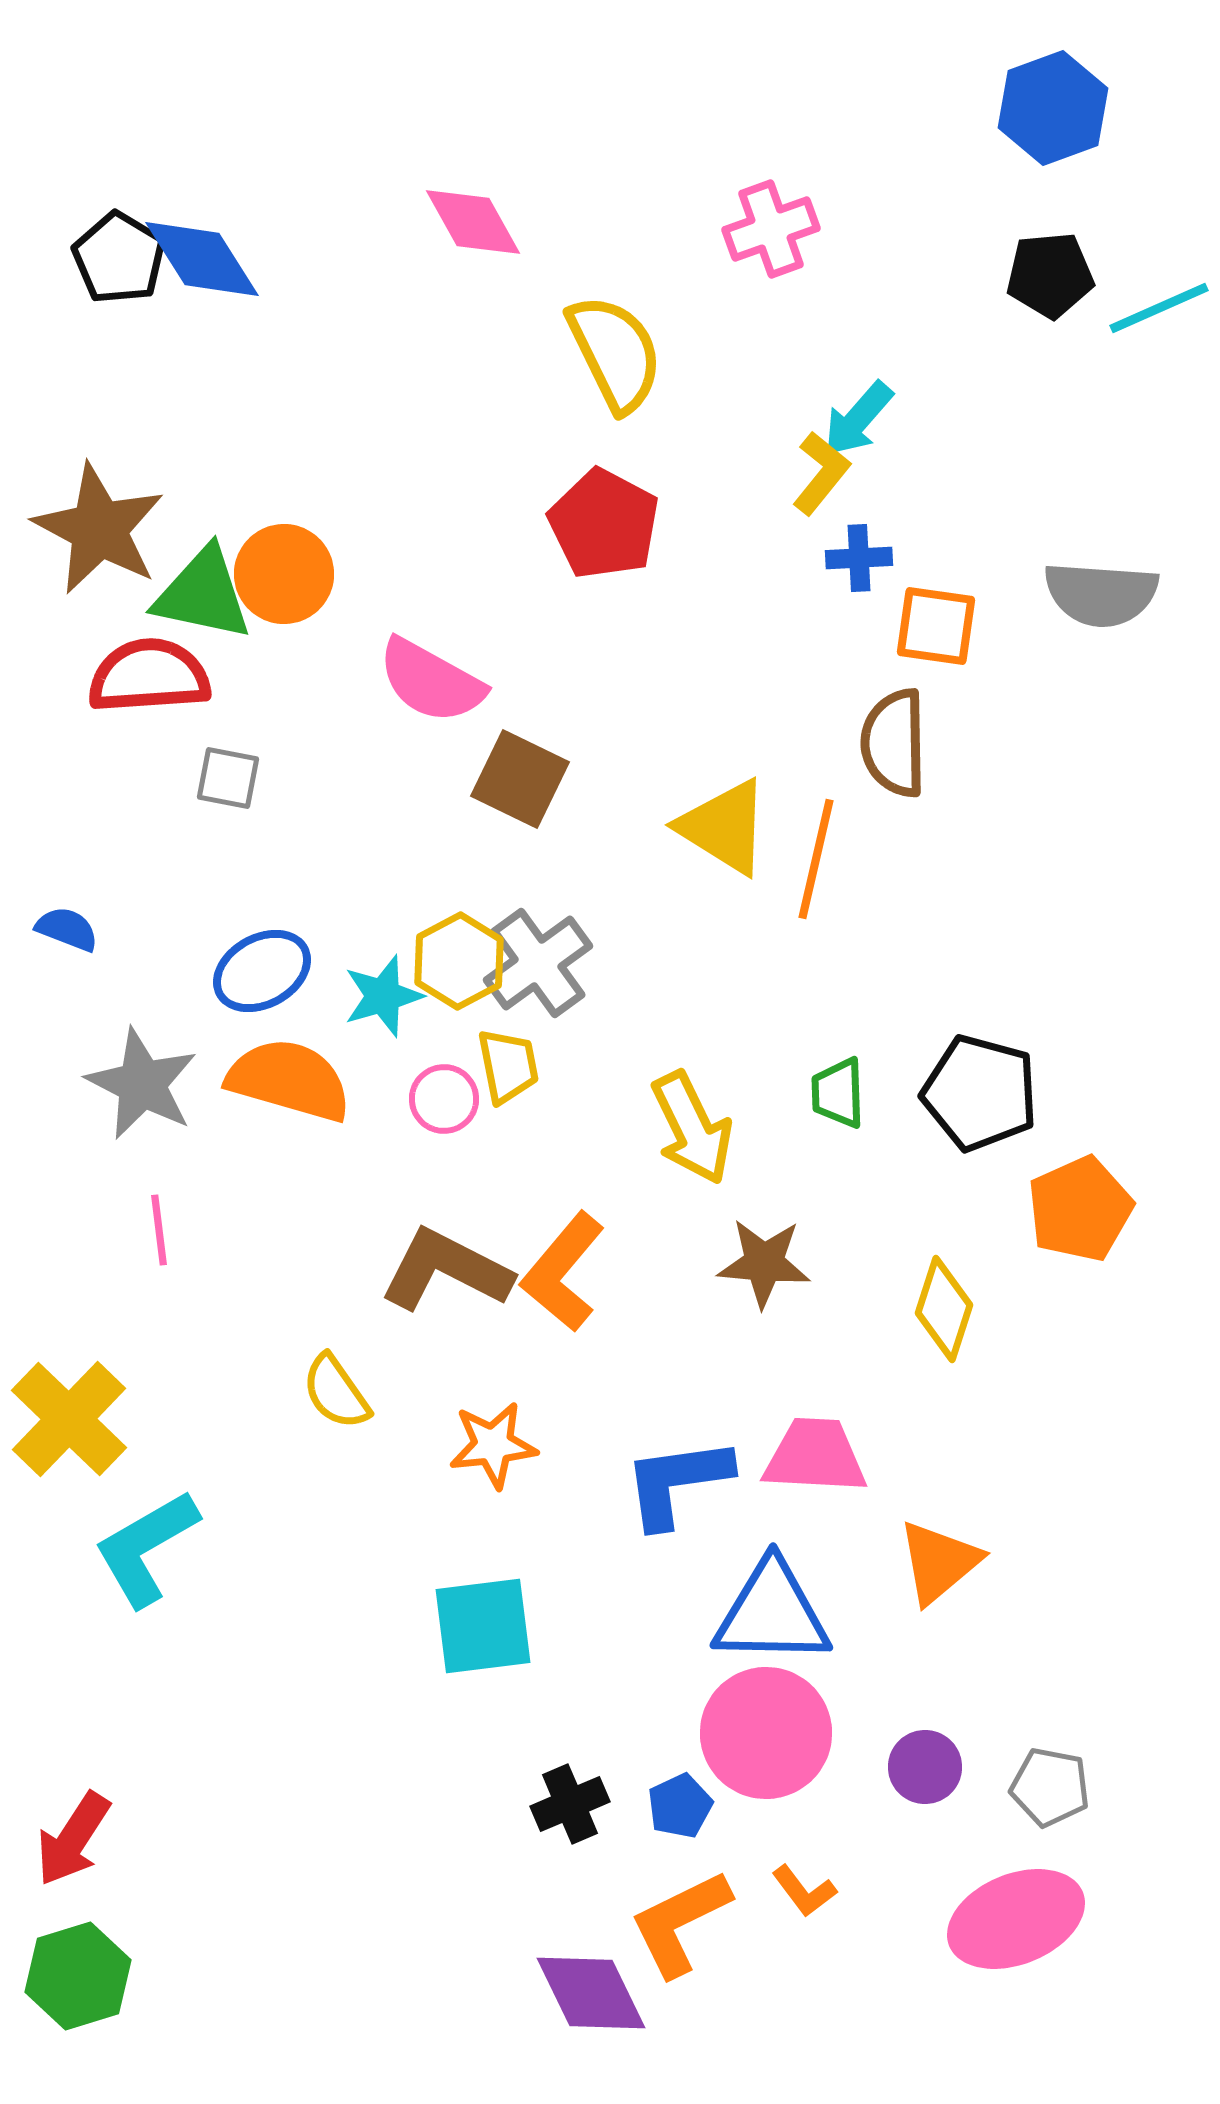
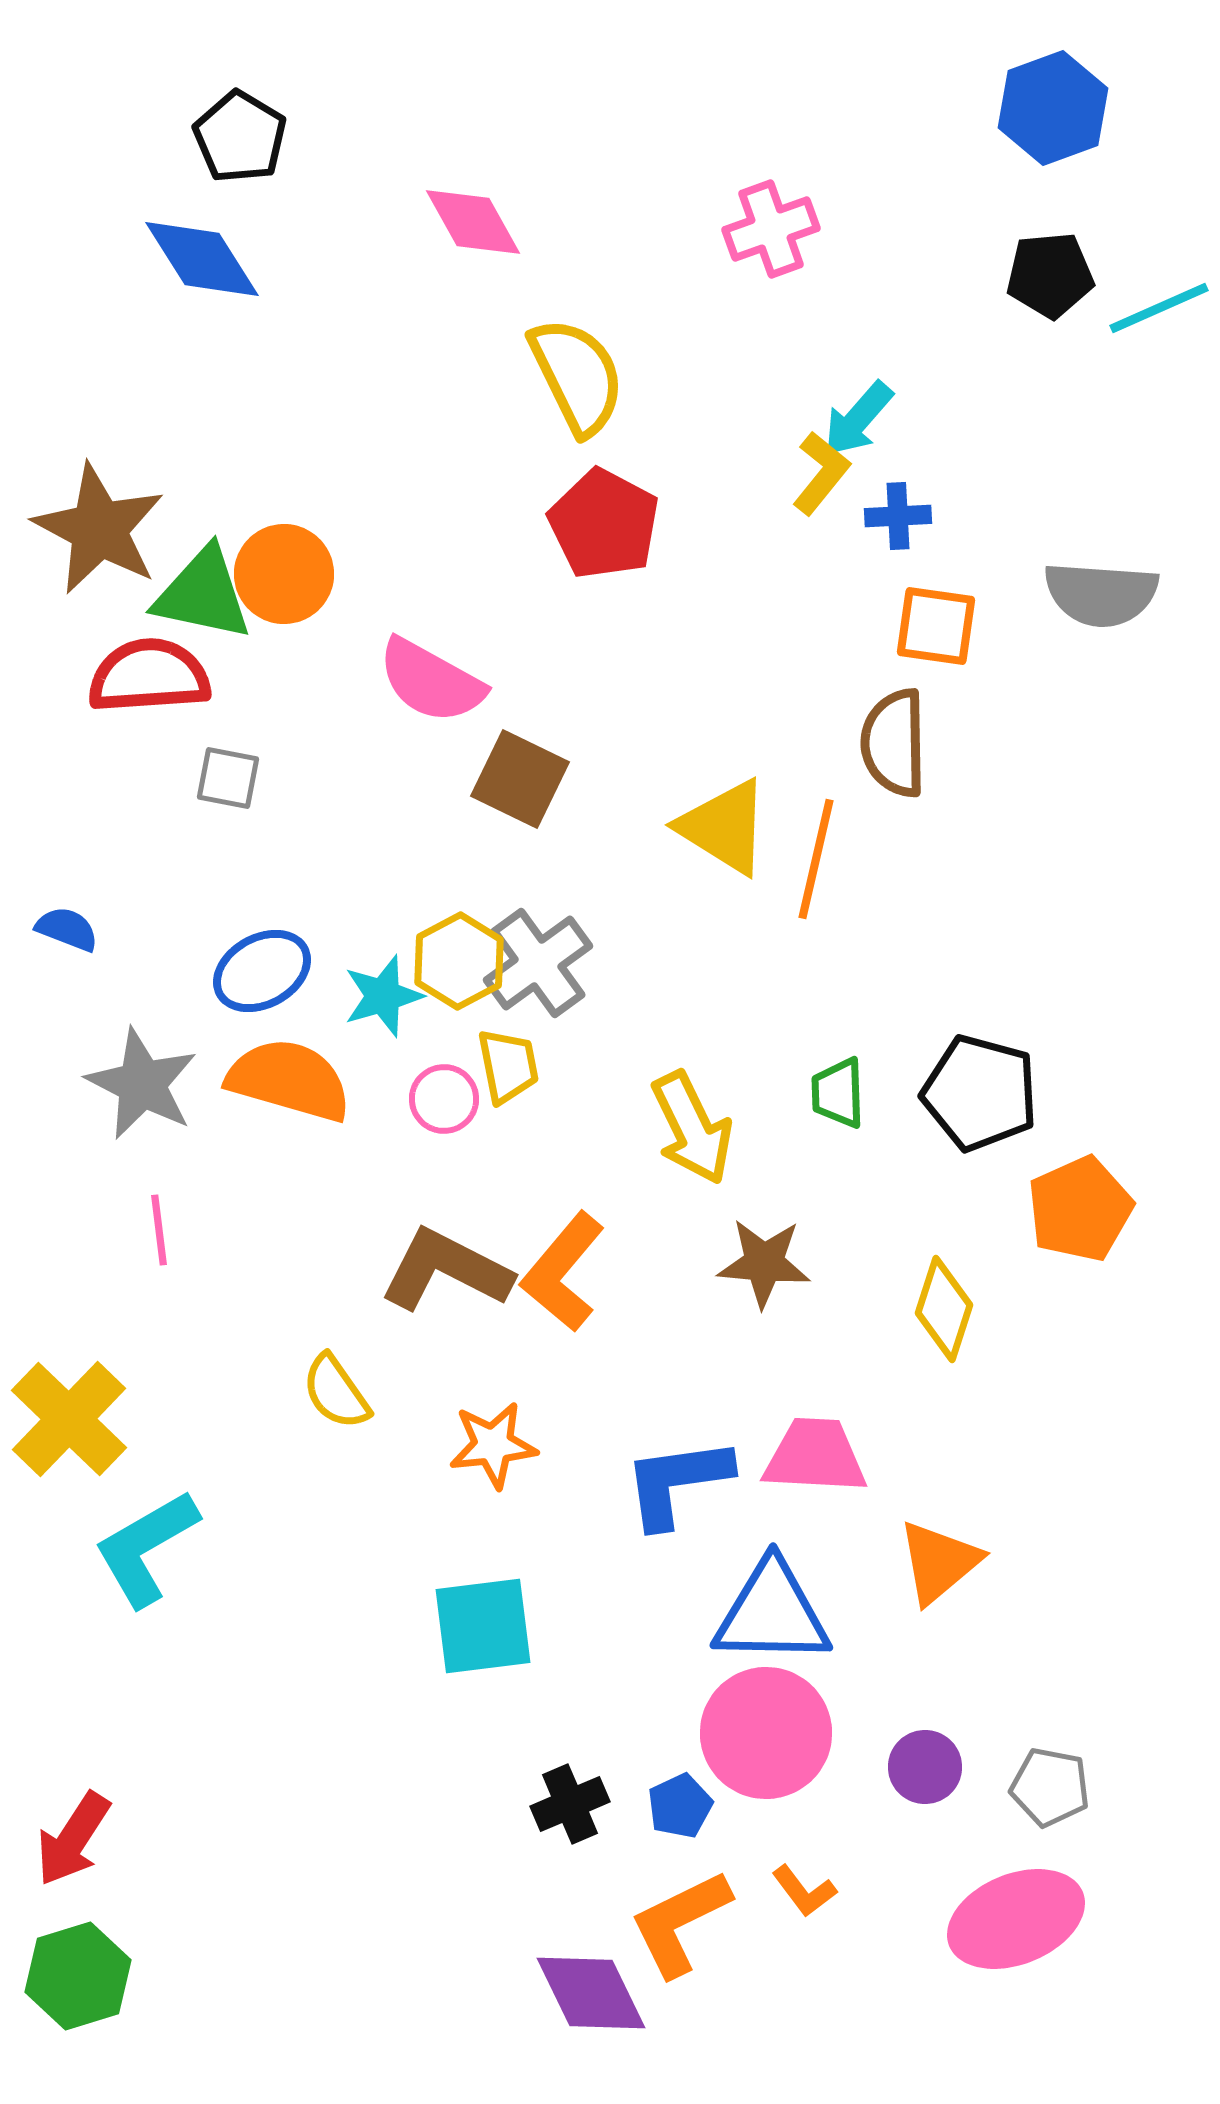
black pentagon at (119, 258): moved 121 px right, 121 px up
yellow semicircle at (615, 353): moved 38 px left, 23 px down
blue cross at (859, 558): moved 39 px right, 42 px up
